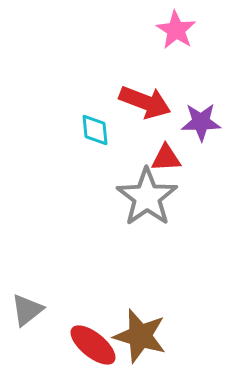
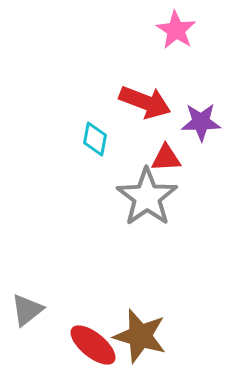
cyan diamond: moved 9 px down; rotated 16 degrees clockwise
